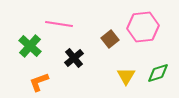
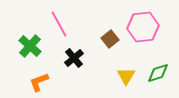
pink line: rotated 52 degrees clockwise
